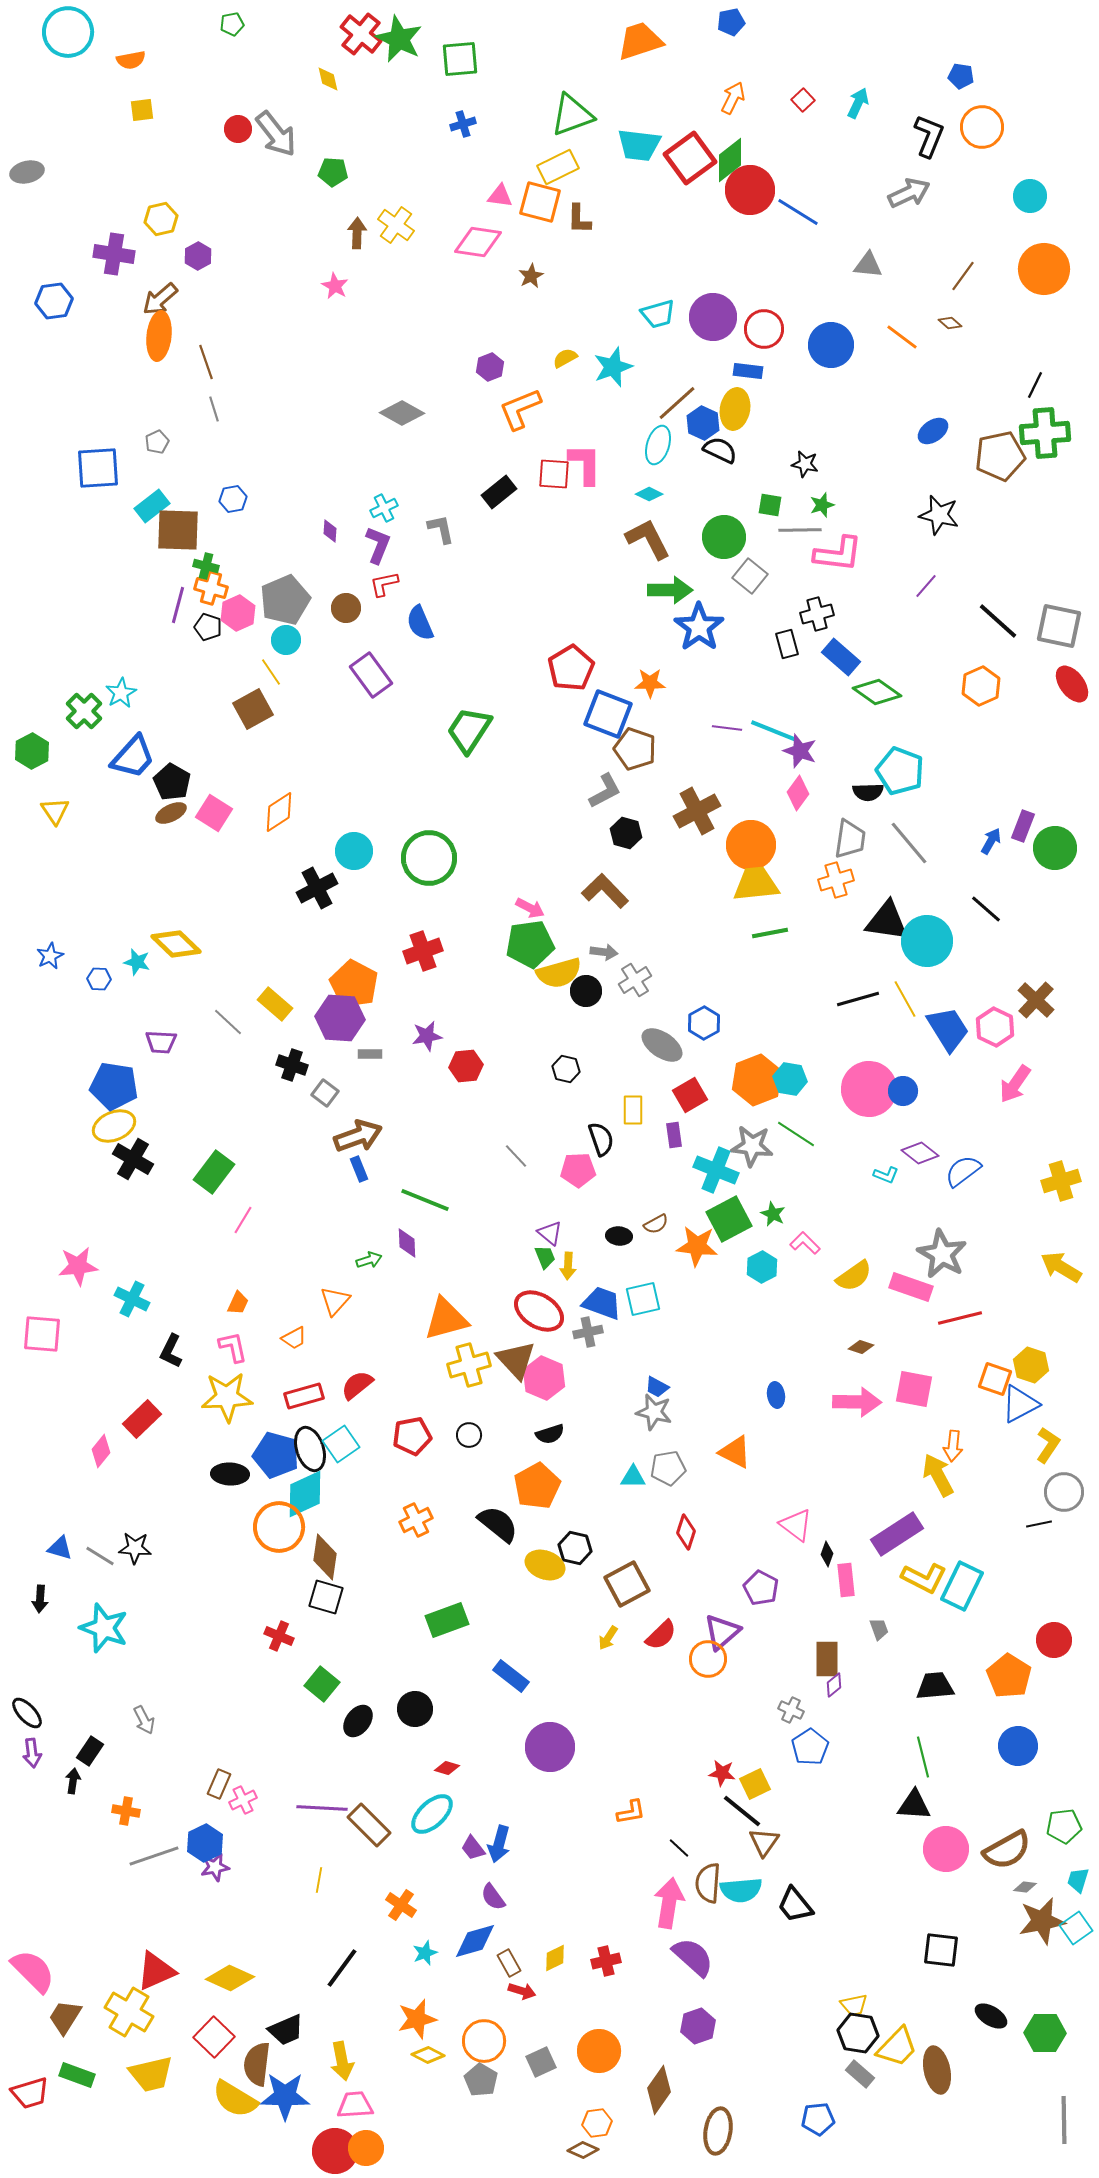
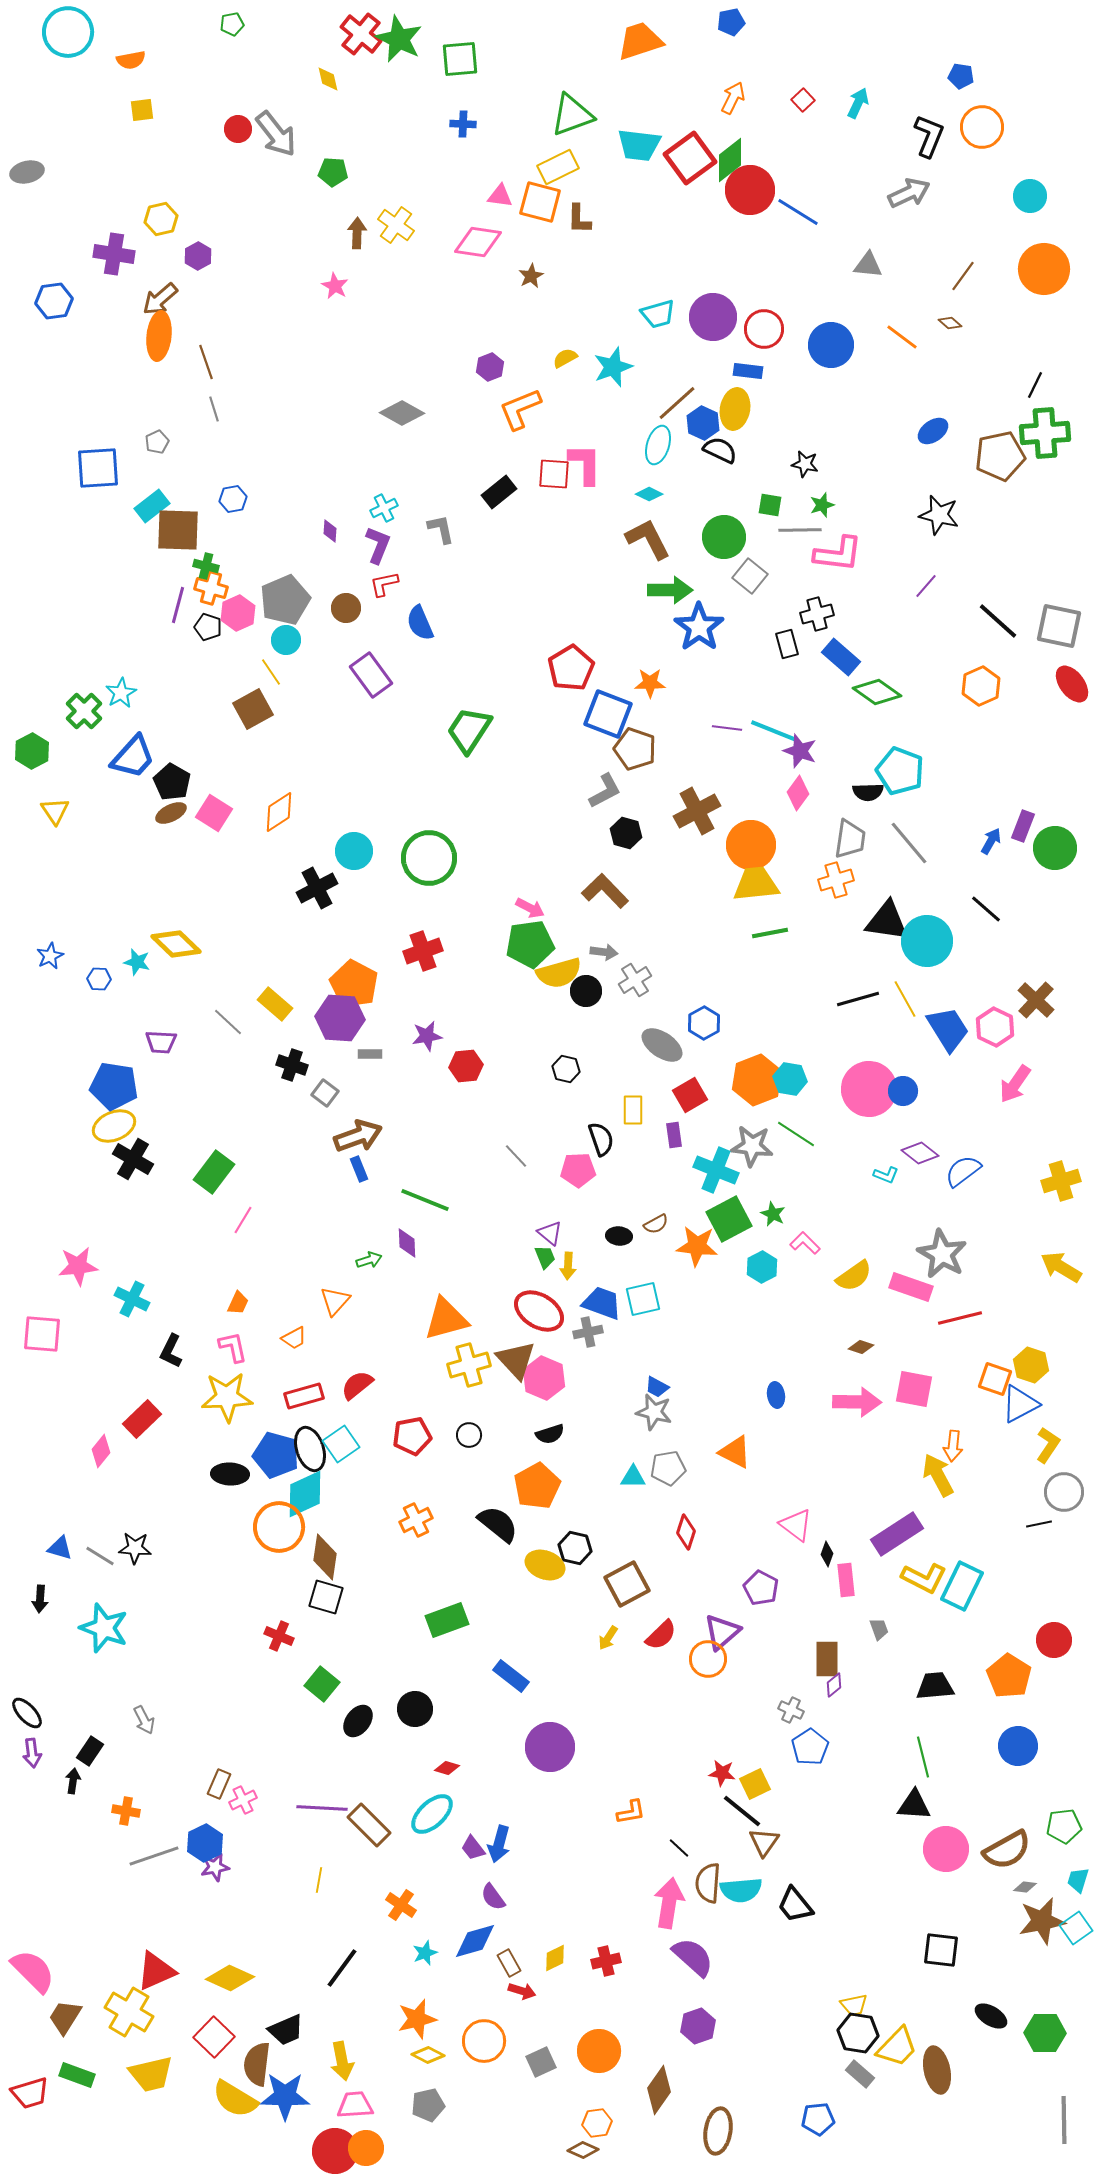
blue cross at (463, 124): rotated 20 degrees clockwise
gray pentagon at (481, 2080): moved 53 px left, 25 px down; rotated 28 degrees clockwise
